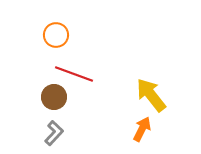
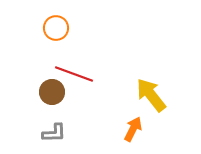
orange circle: moved 7 px up
brown circle: moved 2 px left, 5 px up
orange arrow: moved 9 px left
gray L-shape: rotated 45 degrees clockwise
